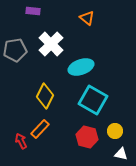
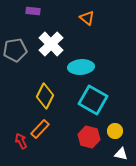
cyan ellipse: rotated 15 degrees clockwise
red hexagon: moved 2 px right
